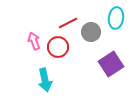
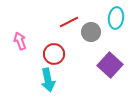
red line: moved 1 px right, 1 px up
pink arrow: moved 14 px left
red circle: moved 4 px left, 7 px down
purple square: moved 1 px left, 1 px down; rotated 15 degrees counterclockwise
cyan arrow: moved 3 px right
